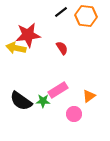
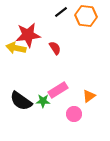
red semicircle: moved 7 px left
